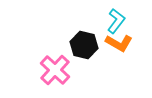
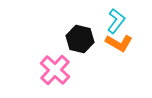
black hexagon: moved 4 px left, 6 px up
